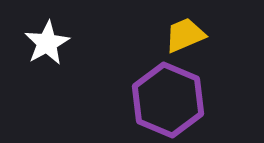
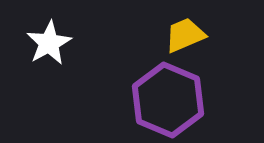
white star: moved 2 px right
